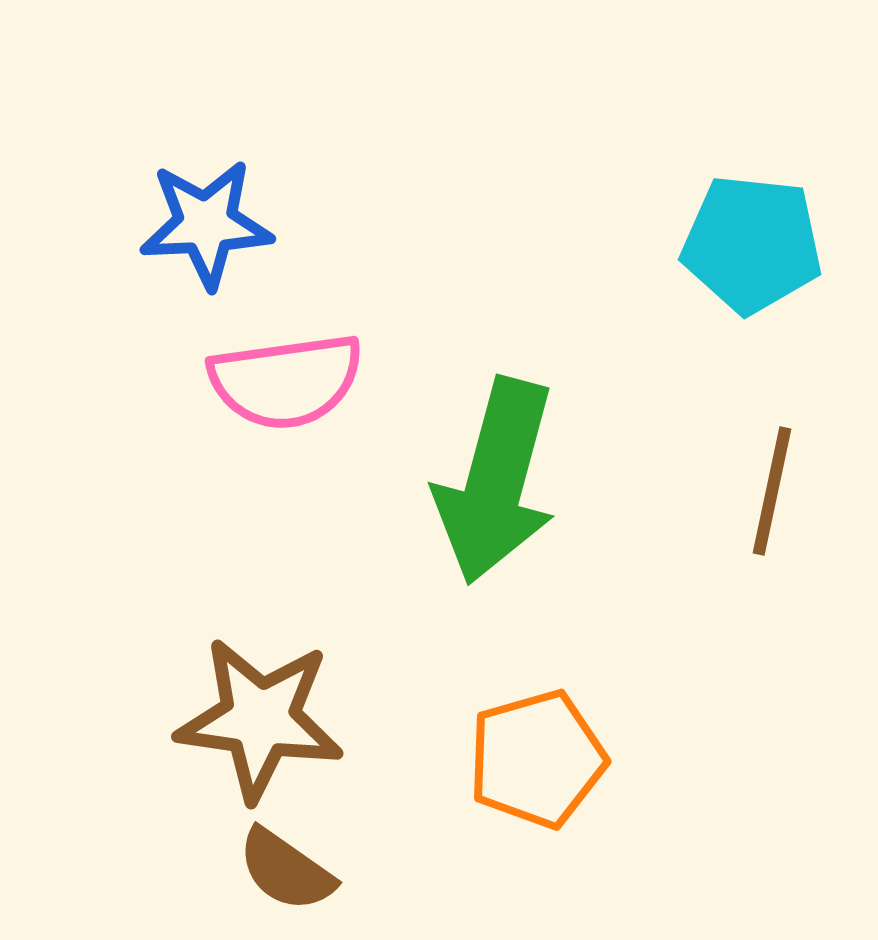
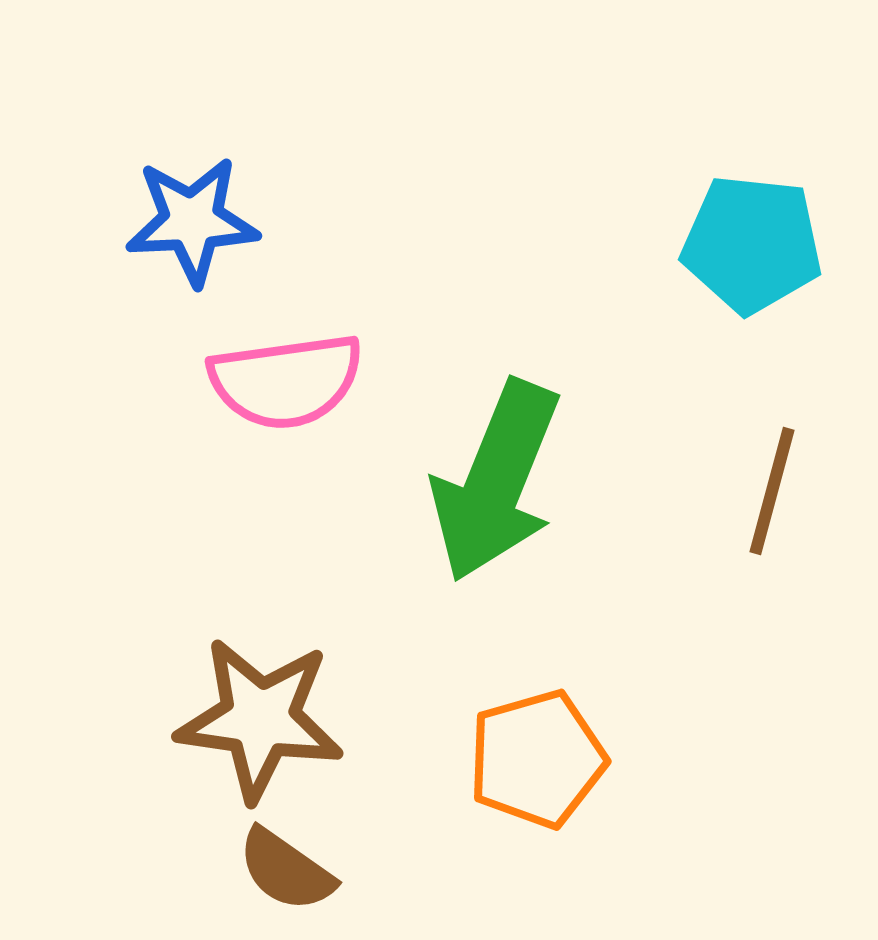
blue star: moved 14 px left, 3 px up
green arrow: rotated 7 degrees clockwise
brown line: rotated 3 degrees clockwise
